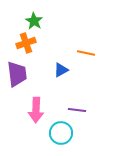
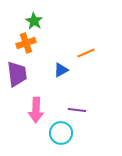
orange line: rotated 36 degrees counterclockwise
